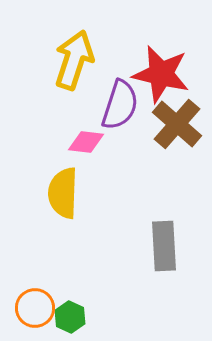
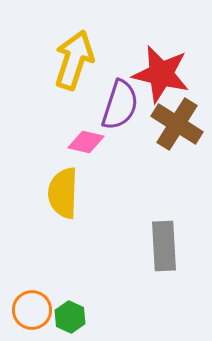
brown cross: rotated 9 degrees counterclockwise
pink diamond: rotated 6 degrees clockwise
orange circle: moved 3 px left, 2 px down
